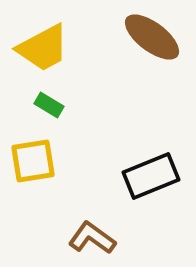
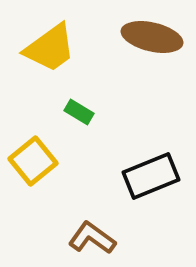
brown ellipse: rotated 24 degrees counterclockwise
yellow trapezoid: moved 7 px right; rotated 8 degrees counterclockwise
green rectangle: moved 30 px right, 7 px down
yellow square: rotated 30 degrees counterclockwise
